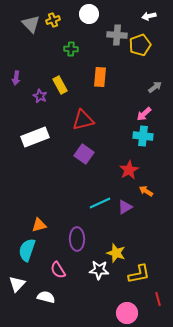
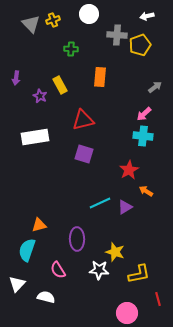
white arrow: moved 2 px left
white rectangle: rotated 12 degrees clockwise
purple square: rotated 18 degrees counterclockwise
yellow star: moved 1 px left, 1 px up
